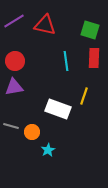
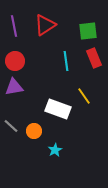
purple line: moved 5 px down; rotated 70 degrees counterclockwise
red triangle: rotated 45 degrees counterclockwise
green square: moved 2 px left, 1 px down; rotated 24 degrees counterclockwise
red rectangle: rotated 24 degrees counterclockwise
yellow line: rotated 54 degrees counterclockwise
gray line: rotated 28 degrees clockwise
orange circle: moved 2 px right, 1 px up
cyan star: moved 7 px right
